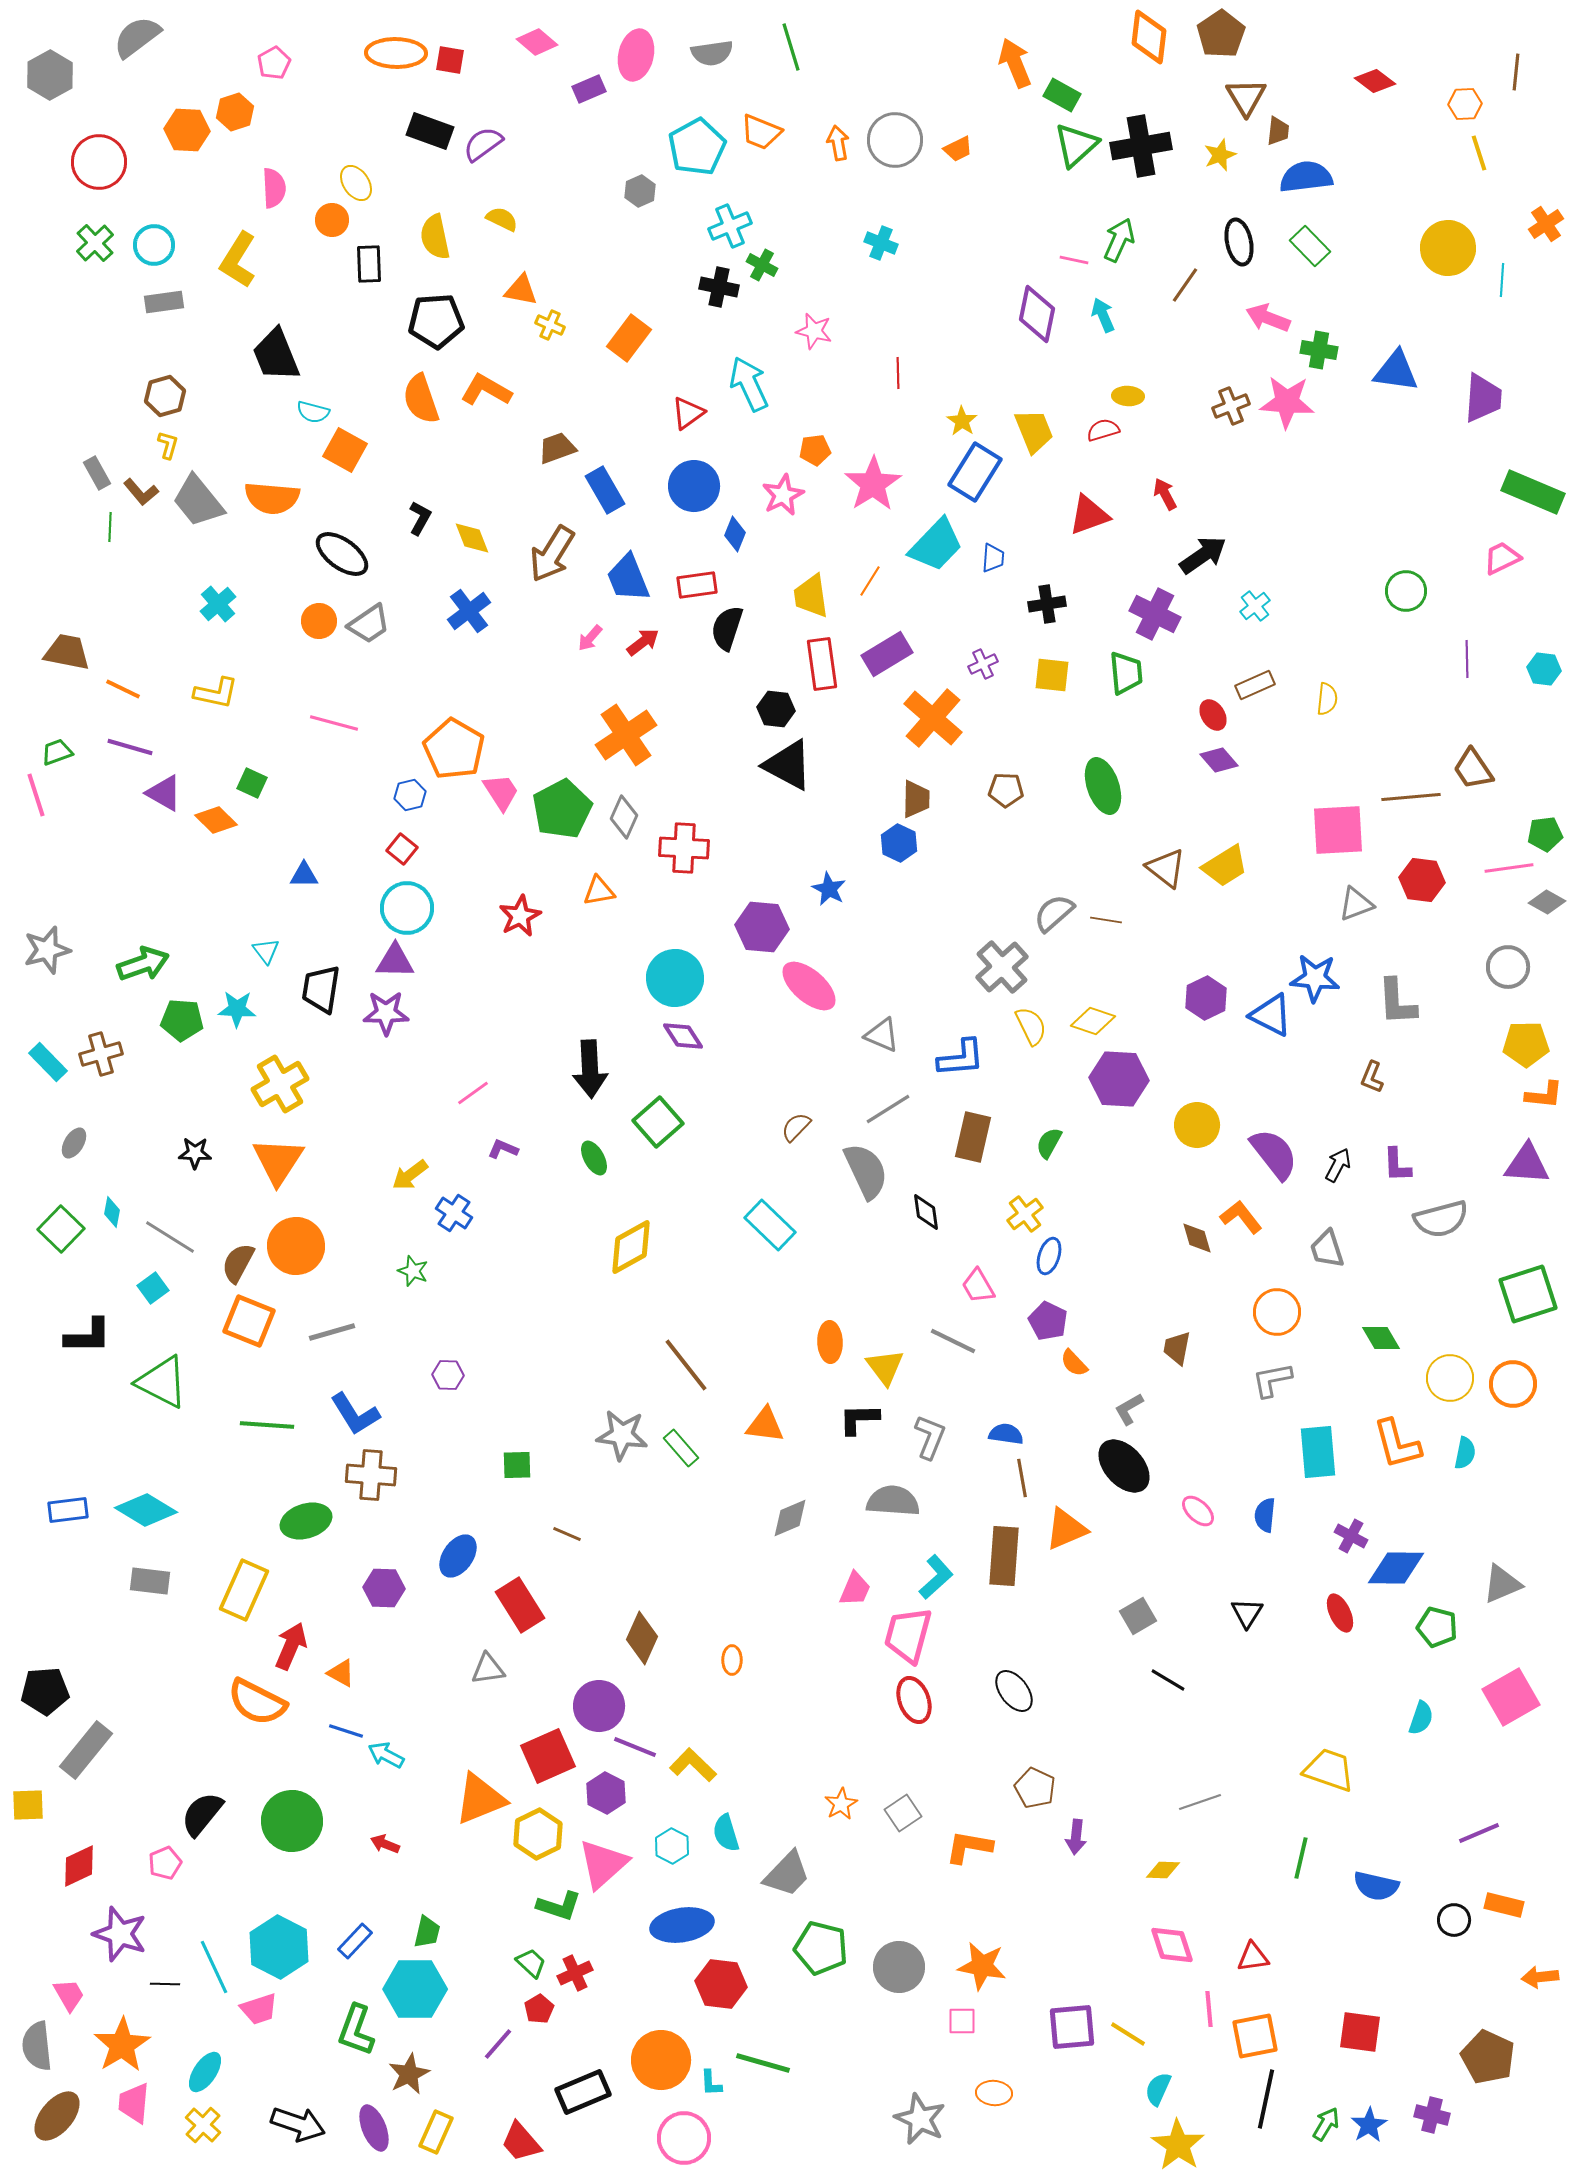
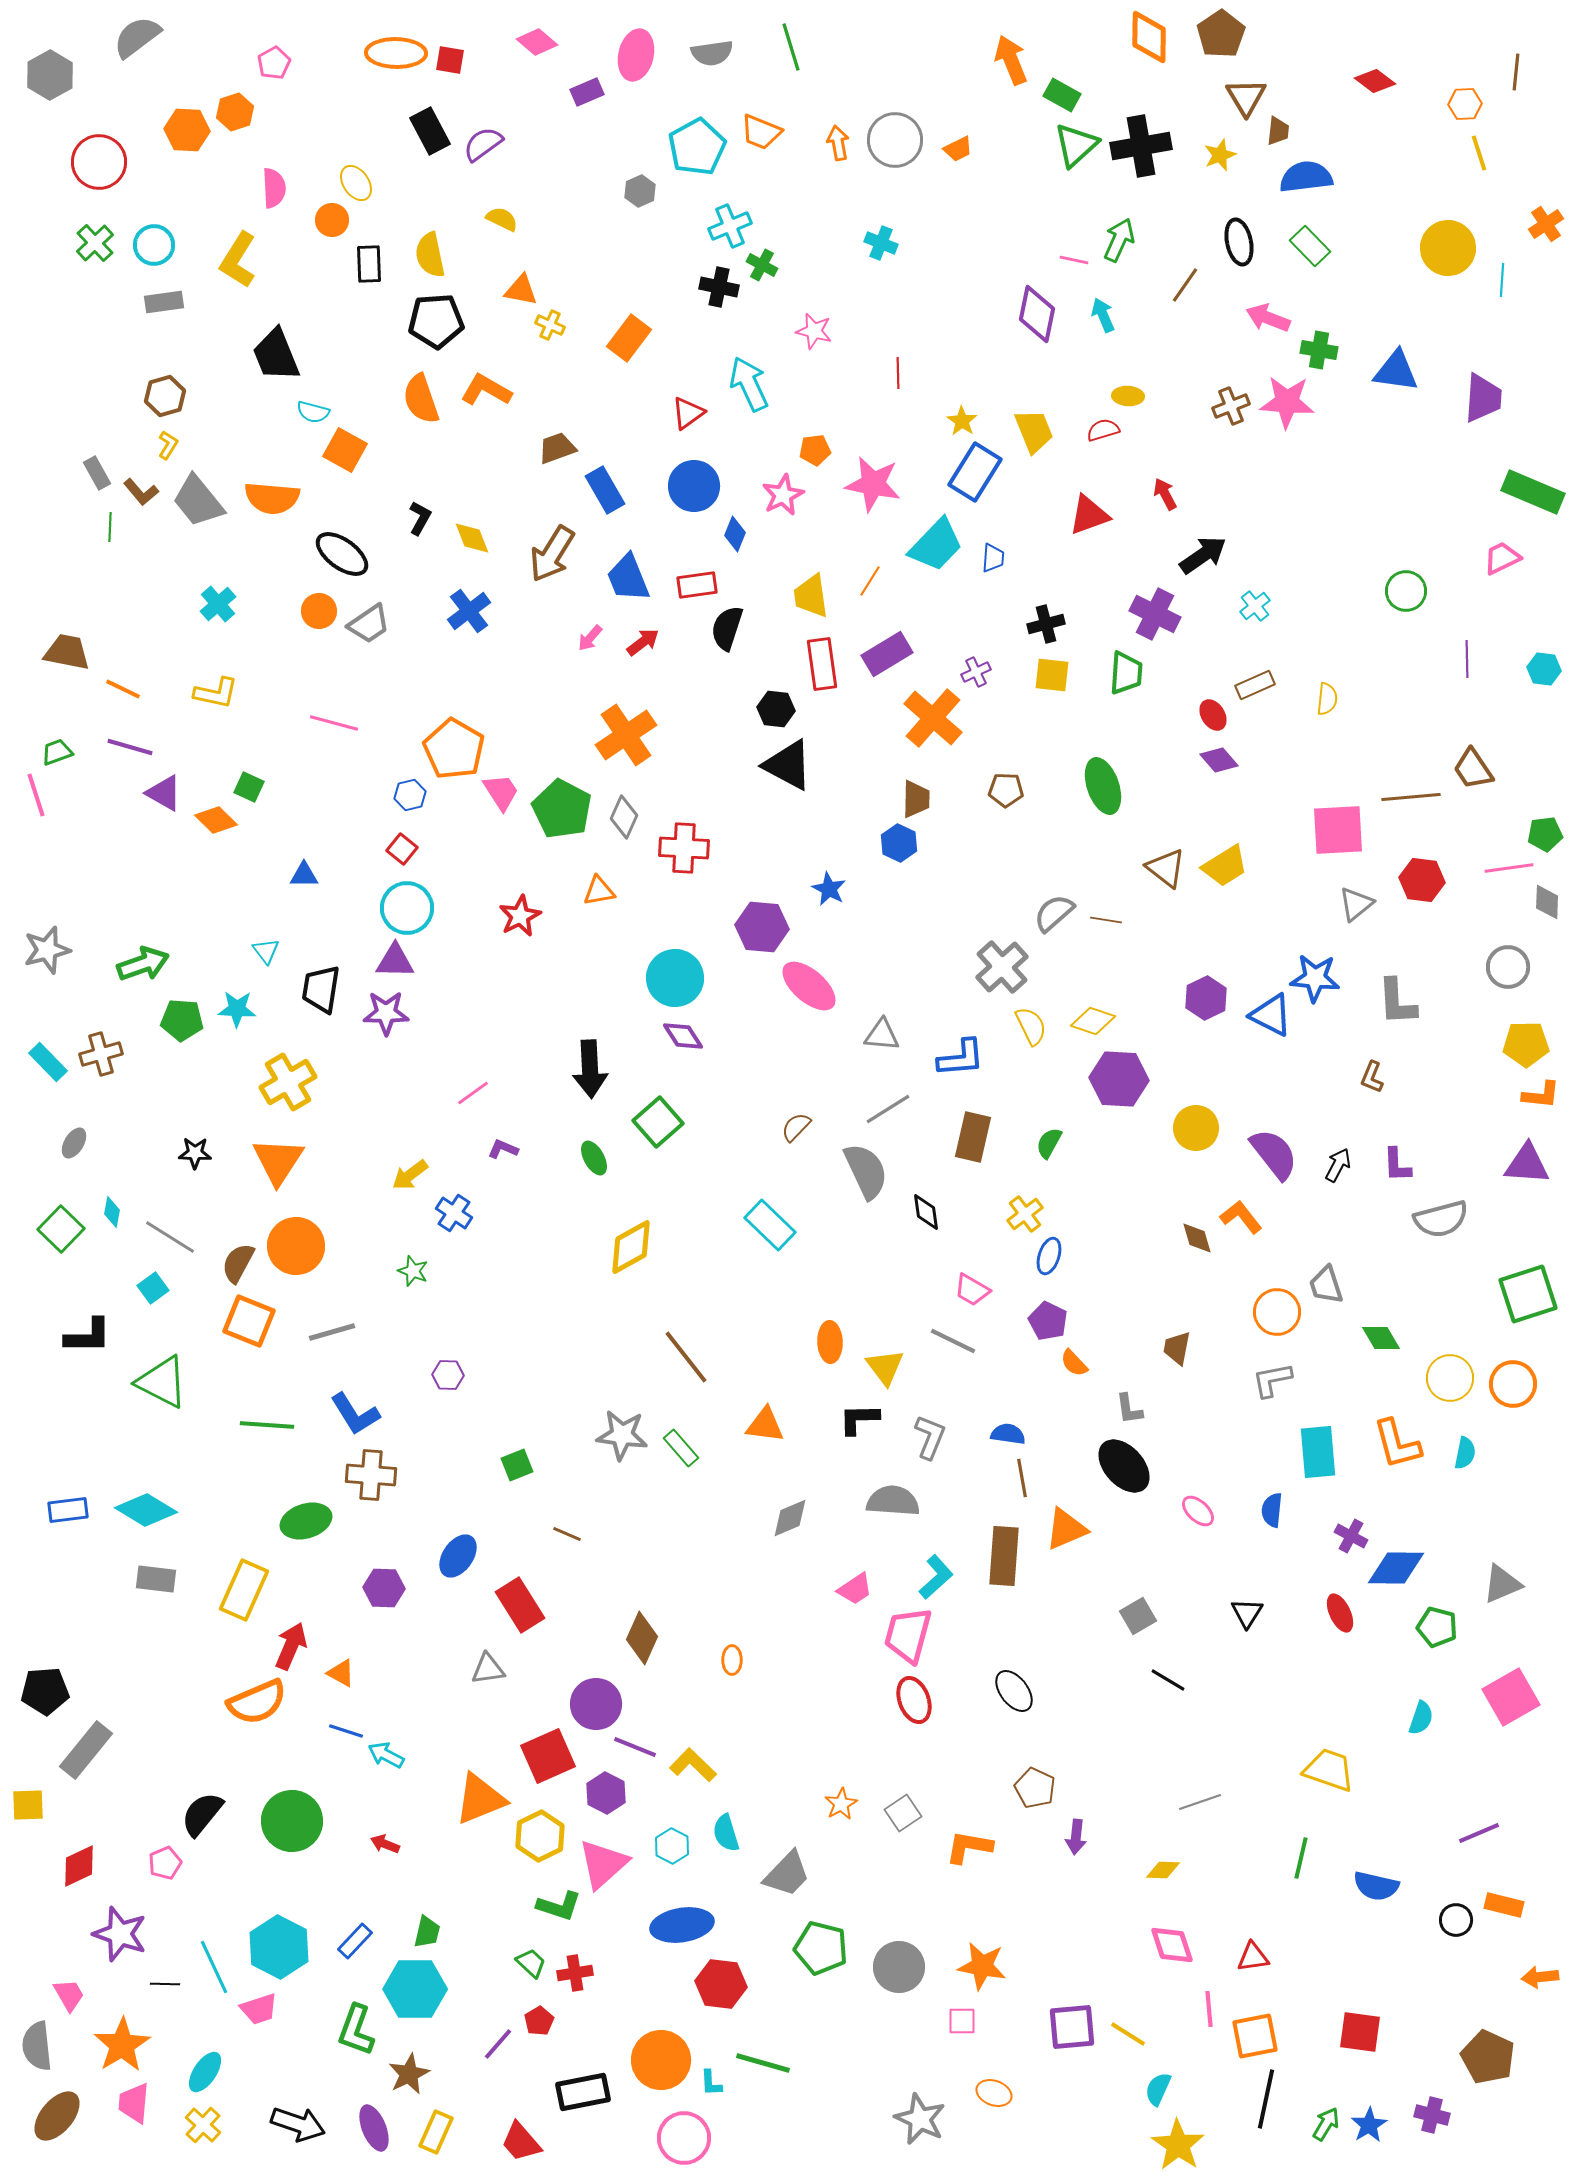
orange diamond at (1149, 37): rotated 6 degrees counterclockwise
orange arrow at (1015, 63): moved 4 px left, 3 px up
purple rectangle at (589, 89): moved 2 px left, 3 px down
black rectangle at (430, 131): rotated 42 degrees clockwise
yellow semicircle at (435, 237): moved 5 px left, 18 px down
yellow L-shape at (168, 445): rotated 16 degrees clockwise
pink star at (873, 484): rotated 28 degrees counterclockwise
black cross at (1047, 604): moved 1 px left, 20 px down; rotated 6 degrees counterclockwise
orange circle at (319, 621): moved 10 px up
purple cross at (983, 664): moved 7 px left, 8 px down
green trapezoid at (1126, 673): rotated 9 degrees clockwise
green square at (252, 783): moved 3 px left, 4 px down
green pentagon at (562, 809): rotated 16 degrees counterclockwise
gray diamond at (1547, 902): rotated 63 degrees clockwise
gray triangle at (1356, 904): rotated 18 degrees counterclockwise
gray triangle at (882, 1035): rotated 18 degrees counterclockwise
yellow cross at (280, 1084): moved 8 px right, 2 px up
orange L-shape at (1544, 1095): moved 3 px left
yellow circle at (1197, 1125): moved 1 px left, 3 px down
gray trapezoid at (1327, 1249): moved 1 px left, 36 px down
pink trapezoid at (978, 1286): moved 6 px left, 4 px down; rotated 30 degrees counterclockwise
brown line at (686, 1365): moved 8 px up
gray L-shape at (1129, 1409): rotated 68 degrees counterclockwise
blue semicircle at (1006, 1434): moved 2 px right
green square at (517, 1465): rotated 20 degrees counterclockwise
blue semicircle at (1265, 1515): moved 7 px right, 5 px up
gray rectangle at (150, 1581): moved 6 px right, 2 px up
pink trapezoid at (855, 1589): rotated 33 degrees clockwise
orange semicircle at (257, 1702): rotated 50 degrees counterclockwise
purple circle at (599, 1706): moved 3 px left, 2 px up
yellow hexagon at (538, 1834): moved 2 px right, 2 px down
black circle at (1454, 1920): moved 2 px right
red cross at (575, 1973): rotated 16 degrees clockwise
red pentagon at (539, 2009): moved 12 px down
black rectangle at (583, 2092): rotated 12 degrees clockwise
orange ellipse at (994, 2093): rotated 16 degrees clockwise
